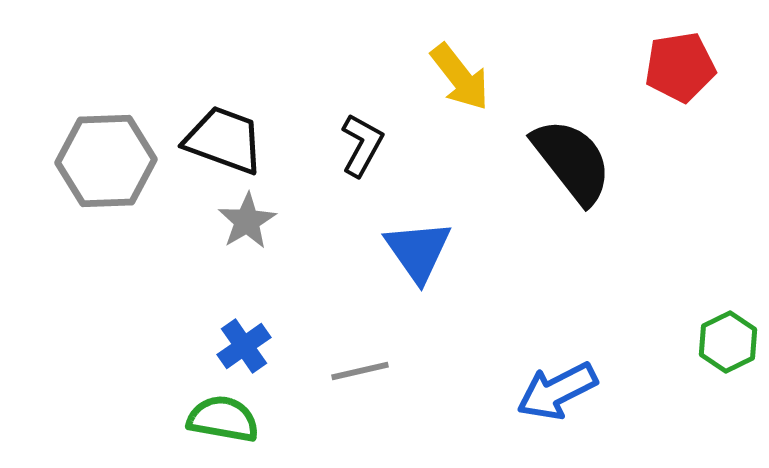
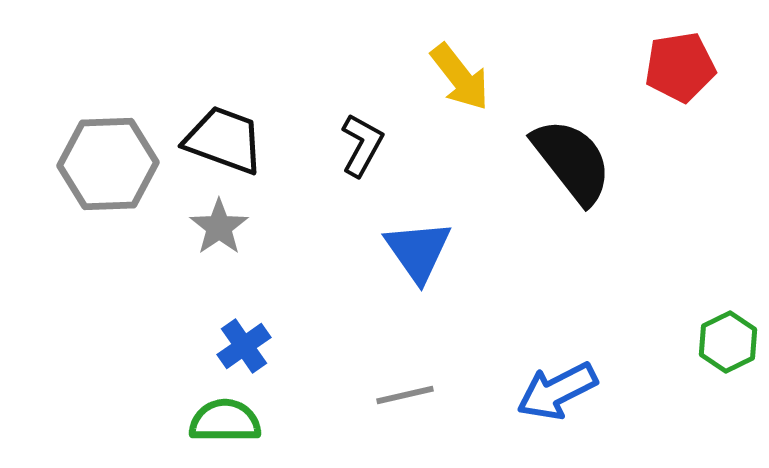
gray hexagon: moved 2 px right, 3 px down
gray star: moved 28 px left, 6 px down; rotated 4 degrees counterclockwise
gray line: moved 45 px right, 24 px down
green semicircle: moved 2 px right, 2 px down; rotated 10 degrees counterclockwise
